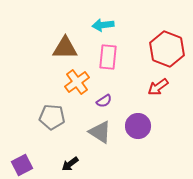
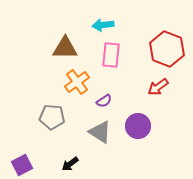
pink rectangle: moved 3 px right, 2 px up
